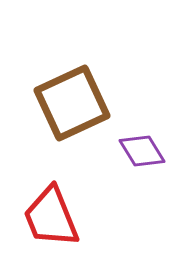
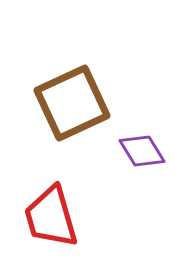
red trapezoid: rotated 6 degrees clockwise
